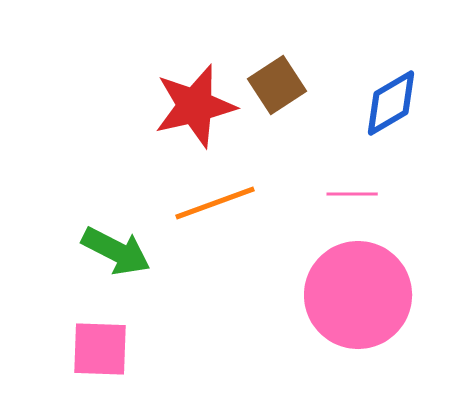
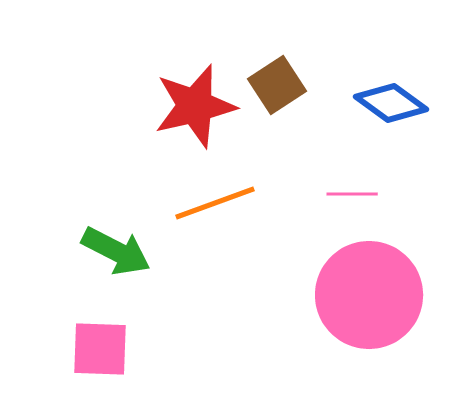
blue diamond: rotated 66 degrees clockwise
pink circle: moved 11 px right
